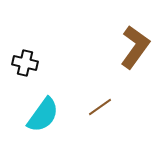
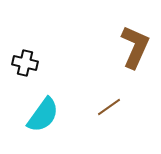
brown L-shape: rotated 12 degrees counterclockwise
brown line: moved 9 px right
